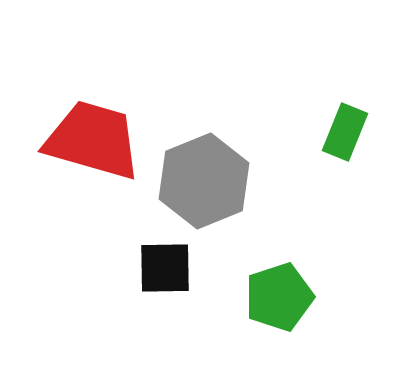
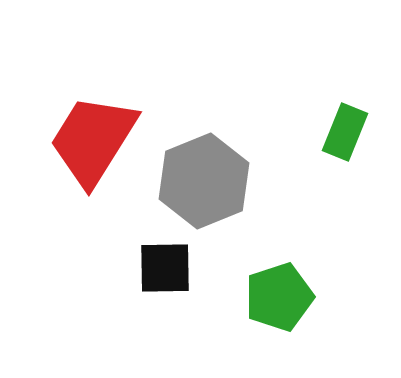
red trapezoid: rotated 74 degrees counterclockwise
